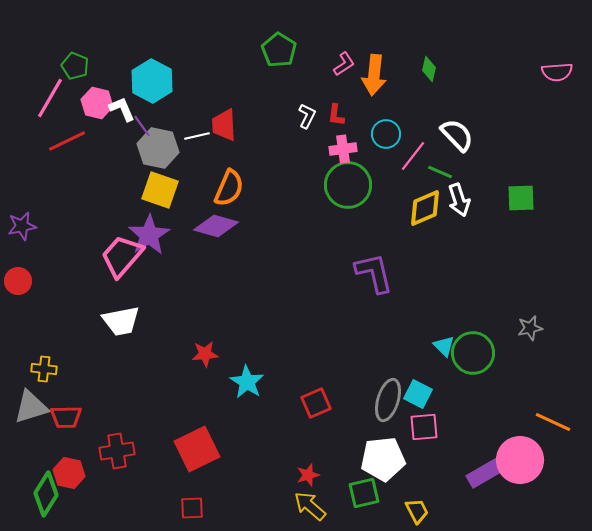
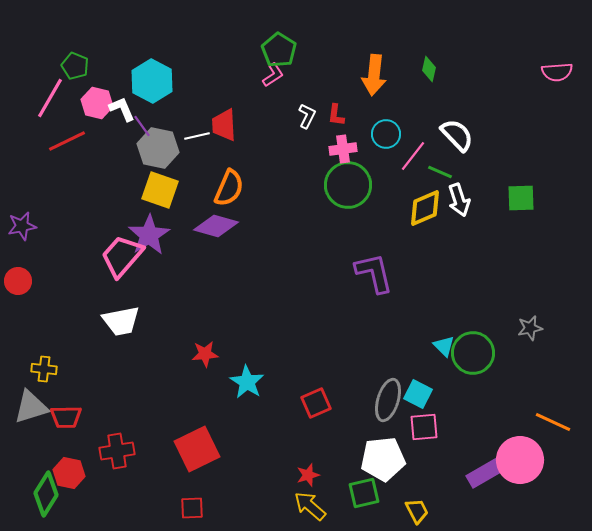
pink L-shape at (344, 64): moved 71 px left, 11 px down
